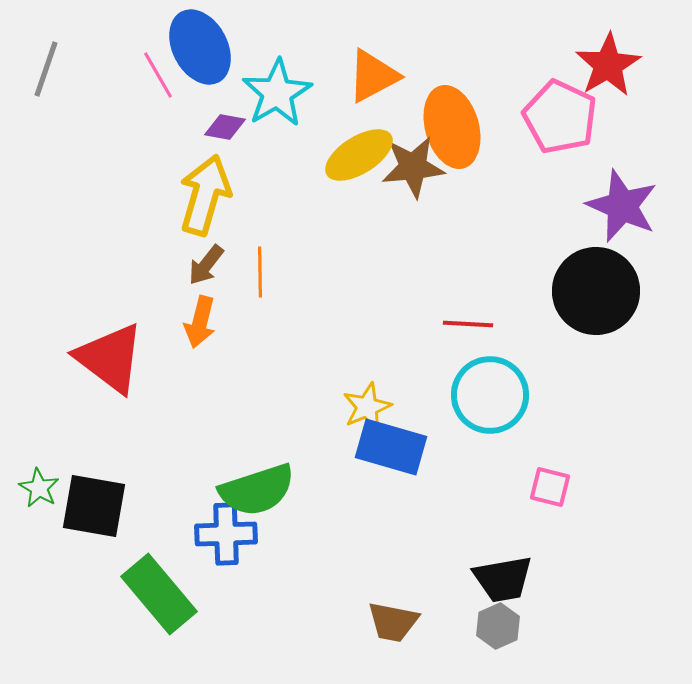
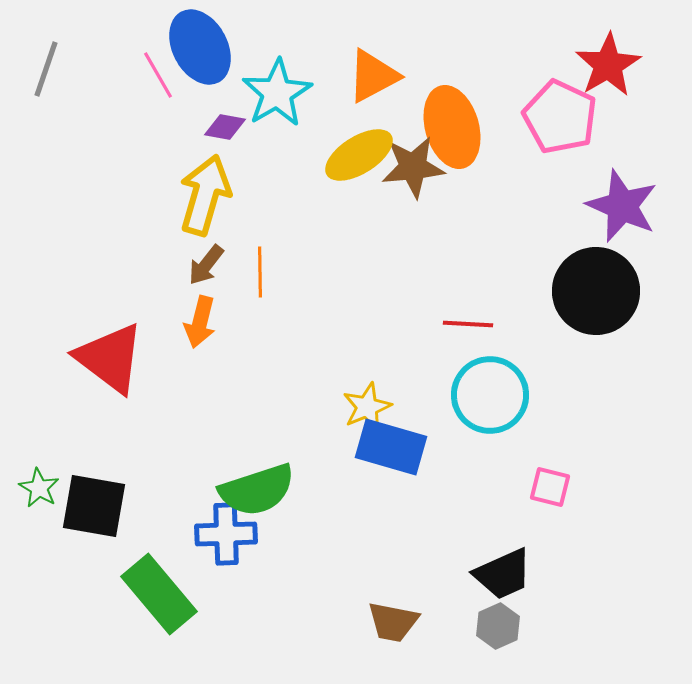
black trapezoid: moved 5 px up; rotated 14 degrees counterclockwise
